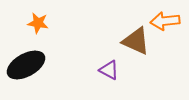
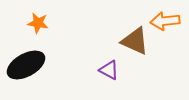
brown triangle: moved 1 px left
